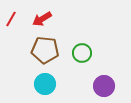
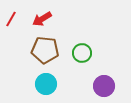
cyan circle: moved 1 px right
